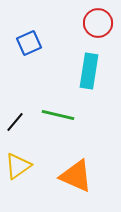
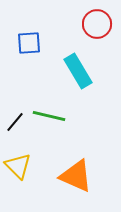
red circle: moved 1 px left, 1 px down
blue square: rotated 20 degrees clockwise
cyan rectangle: moved 11 px left; rotated 40 degrees counterclockwise
green line: moved 9 px left, 1 px down
yellow triangle: rotated 40 degrees counterclockwise
